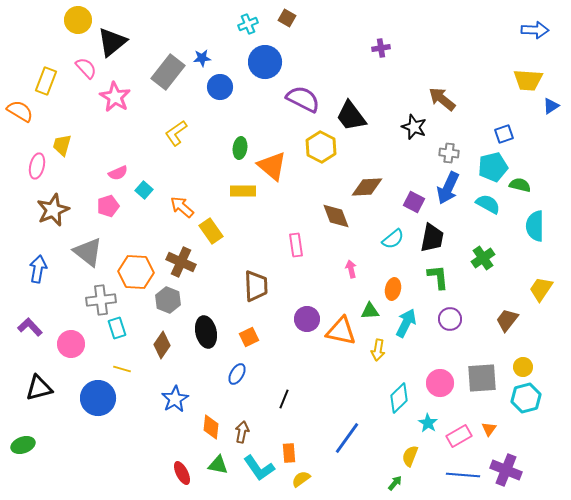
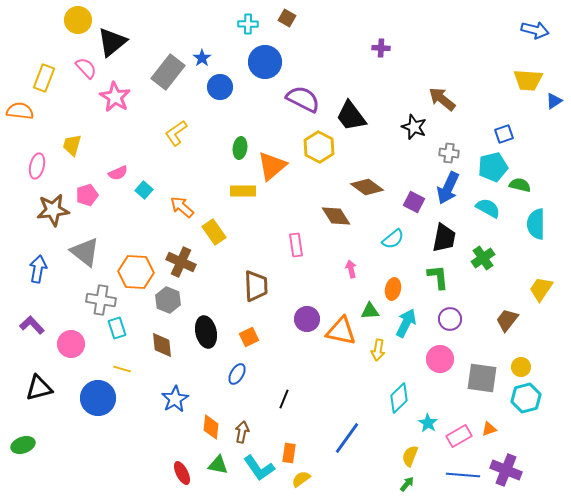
cyan cross at (248, 24): rotated 24 degrees clockwise
blue arrow at (535, 30): rotated 12 degrees clockwise
purple cross at (381, 48): rotated 12 degrees clockwise
blue star at (202, 58): rotated 30 degrees counterclockwise
yellow rectangle at (46, 81): moved 2 px left, 3 px up
blue triangle at (551, 106): moved 3 px right, 5 px up
orange semicircle at (20, 111): rotated 24 degrees counterclockwise
yellow trapezoid at (62, 145): moved 10 px right
yellow hexagon at (321, 147): moved 2 px left
orange triangle at (272, 166): rotated 40 degrees clockwise
brown diamond at (367, 187): rotated 40 degrees clockwise
cyan semicircle at (488, 204): moved 4 px down
pink pentagon at (108, 206): moved 21 px left, 11 px up
brown star at (53, 210): rotated 16 degrees clockwise
brown diamond at (336, 216): rotated 12 degrees counterclockwise
cyan semicircle at (535, 226): moved 1 px right, 2 px up
yellow rectangle at (211, 231): moved 3 px right, 1 px down
black trapezoid at (432, 238): moved 12 px right
gray triangle at (88, 252): moved 3 px left
gray cross at (101, 300): rotated 16 degrees clockwise
purple L-shape at (30, 327): moved 2 px right, 2 px up
brown diamond at (162, 345): rotated 40 degrees counterclockwise
yellow circle at (523, 367): moved 2 px left
gray square at (482, 378): rotated 12 degrees clockwise
pink circle at (440, 383): moved 24 px up
orange triangle at (489, 429): rotated 35 degrees clockwise
orange rectangle at (289, 453): rotated 12 degrees clockwise
green arrow at (395, 483): moved 12 px right, 1 px down
